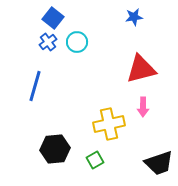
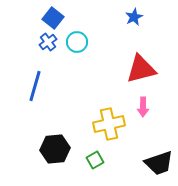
blue star: rotated 18 degrees counterclockwise
